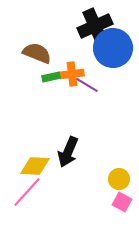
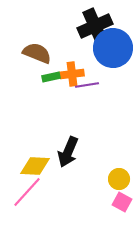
purple line: rotated 40 degrees counterclockwise
